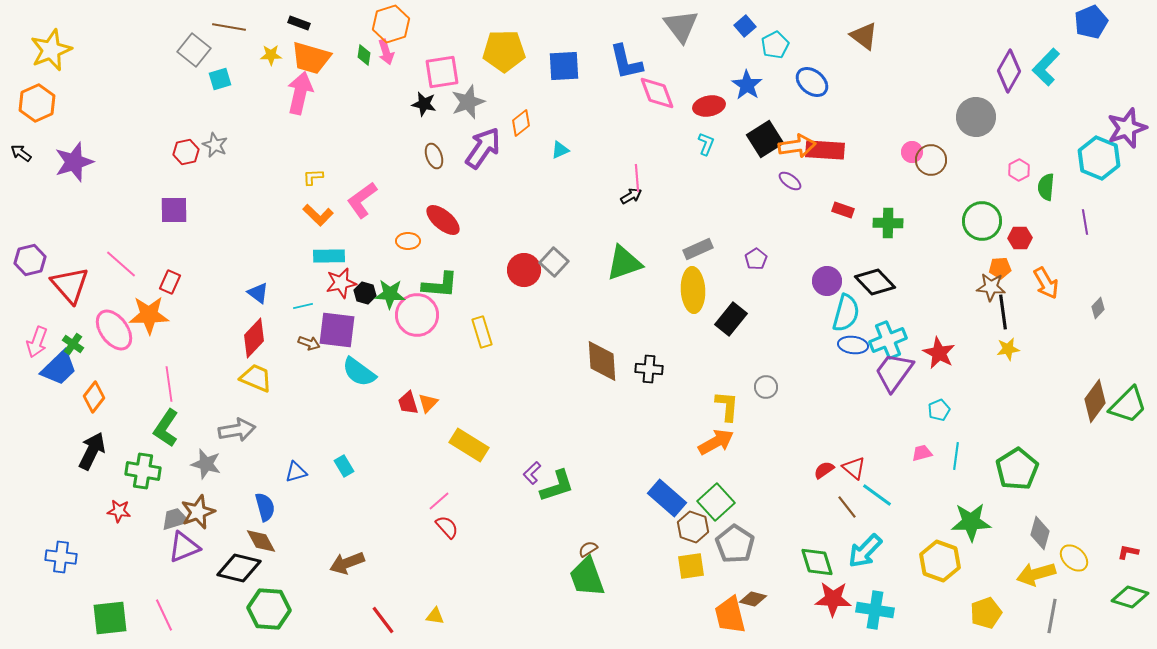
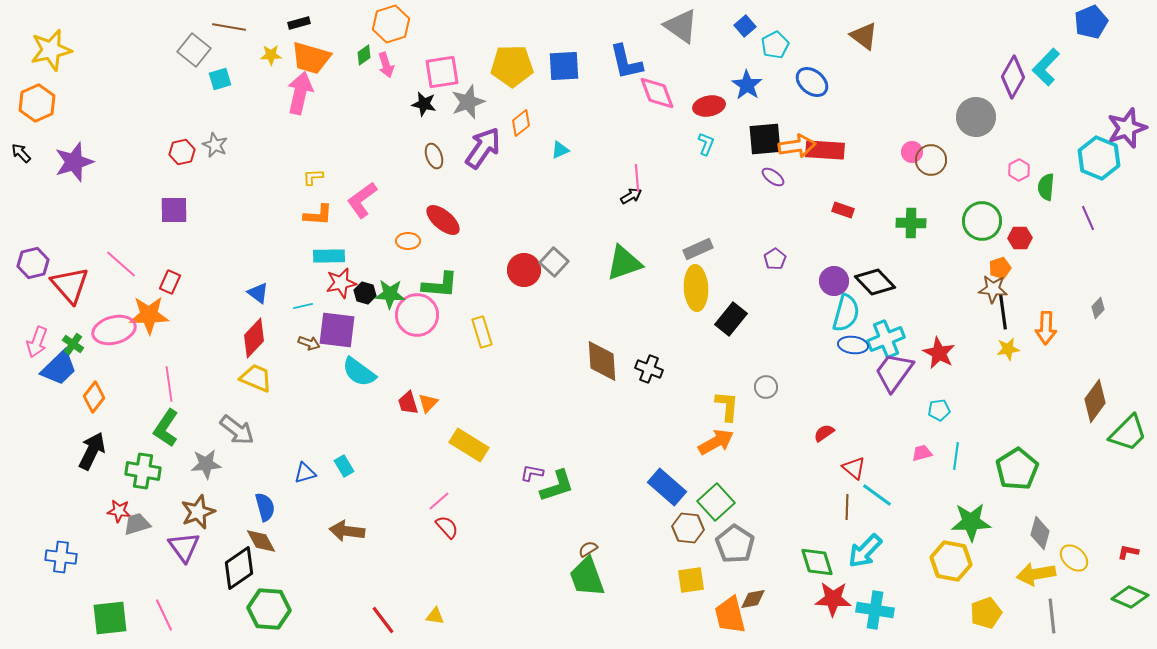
black rectangle at (299, 23): rotated 35 degrees counterclockwise
gray triangle at (681, 26): rotated 18 degrees counterclockwise
yellow star at (51, 50): rotated 9 degrees clockwise
yellow pentagon at (504, 51): moved 8 px right, 15 px down
pink arrow at (386, 52): moved 13 px down
green diamond at (364, 55): rotated 45 degrees clockwise
purple diamond at (1009, 71): moved 4 px right, 6 px down
black square at (765, 139): rotated 27 degrees clockwise
red hexagon at (186, 152): moved 4 px left
black arrow at (21, 153): rotated 10 degrees clockwise
purple ellipse at (790, 181): moved 17 px left, 4 px up
orange L-shape at (318, 215): rotated 40 degrees counterclockwise
purple line at (1085, 222): moved 3 px right, 4 px up; rotated 15 degrees counterclockwise
green cross at (888, 223): moved 23 px right
purple pentagon at (756, 259): moved 19 px right
purple hexagon at (30, 260): moved 3 px right, 3 px down
orange pentagon at (1000, 268): rotated 15 degrees counterclockwise
purple circle at (827, 281): moved 7 px right
orange arrow at (1046, 283): moved 45 px down; rotated 32 degrees clockwise
brown star at (991, 287): moved 2 px right, 2 px down
yellow ellipse at (693, 290): moved 3 px right, 2 px up
pink ellipse at (114, 330): rotated 69 degrees counterclockwise
cyan cross at (888, 340): moved 2 px left, 1 px up
black cross at (649, 369): rotated 16 degrees clockwise
green trapezoid at (1128, 405): moved 28 px down
cyan pentagon at (939, 410): rotated 15 degrees clockwise
gray arrow at (237, 430): rotated 48 degrees clockwise
gray star at (206, 464): rotated 20 degrees counterclockwise
red semicircle at (824, 470): moved 37 px up
blue triangle at (296, 472): moved 9 px right, 1 px down
purple L-shape at (532, 473): rotated 55 degrees clockwise
blue rectangle at (667, 498): moved 11 px up
brown line at (847, 507): rotated 40 degrees clockwise
gray trapezoid at (175, 519): moved 38 px left, 5 px down
brown hexagon at (693, 527): moved 5 px left, 1 px down; rotated 12 degrees counterclockwise
purple triangle at (184, 547): rotated 44 degrees counterclockwise
yellow hexagon at (940, 561): moved 11 px right; rotated 9 degrees counterclockwise
brown arrow at (347, 563): moved 32 px up; rotated 28 degrees clockwise
yellow square at (691, 566): moved 14 px down
black diamond at (239, 568): rotated 48 degrees counterclockwise
yellow arrow at (1036, 574): rotated 6 degrees clockwise
green diamond at (1130, 597): rotated 6 degrees clockwise
brown diamond at (753, 599): rotated 24 degrees counterclockwise
gray line at (1052, 616): rotated 16 degrees counterclockwise
